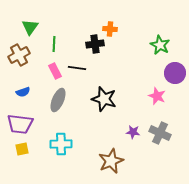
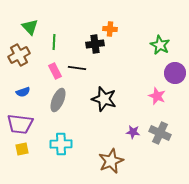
green triangle: rotated 18 degrees counterclockwise
green line: moved 2 px up
